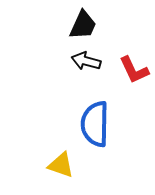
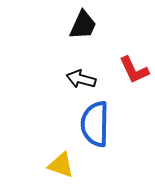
black arrow: moved 5 px left, 18 px down
